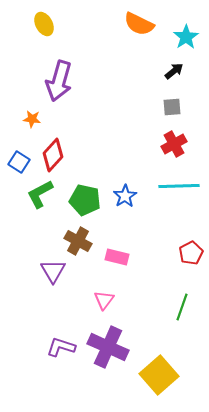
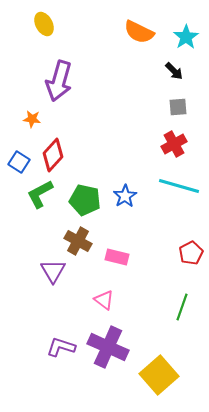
orange semicircle: moved 8 px down
black arrow: rotated 84 degrees clockwise
gray square: moved 6 px right
cyan line: rotated 18 degrees clockwise
pink triangle: rotated 30 degrees counterclockwise
